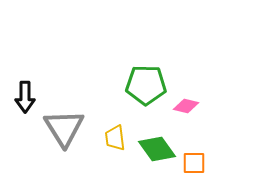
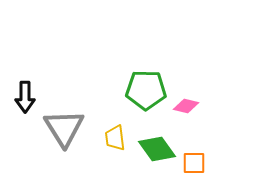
green pentagon: moved 5 px down
